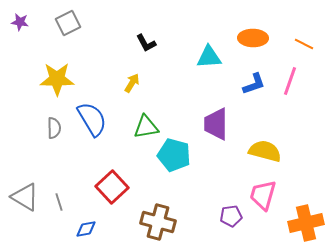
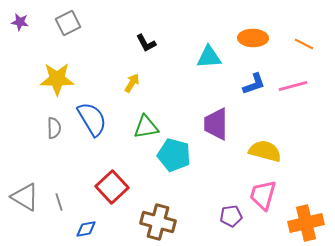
pink line: moved 3 px right, 5 px down; rotated 56 degrees clockwise
